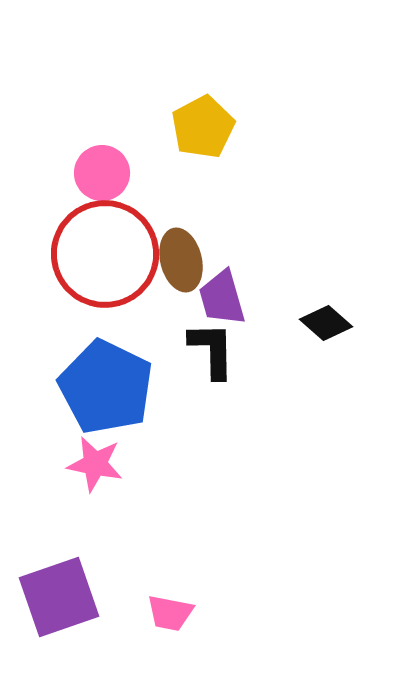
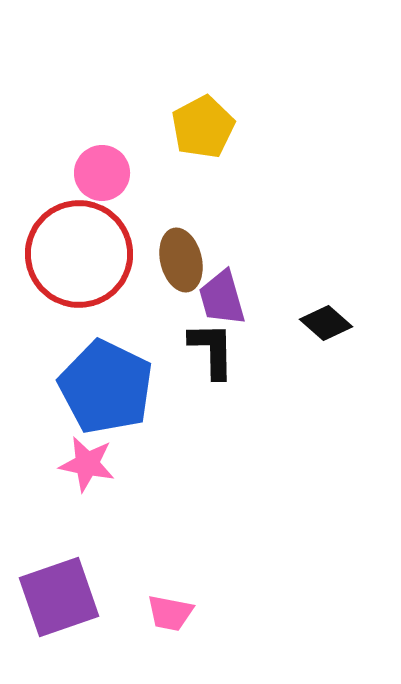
red circle: moved 26 px left
pink star: moved 8 px left
